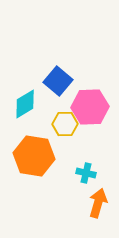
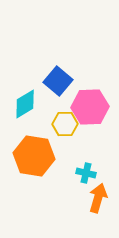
orange arrow: moved 5 px up
